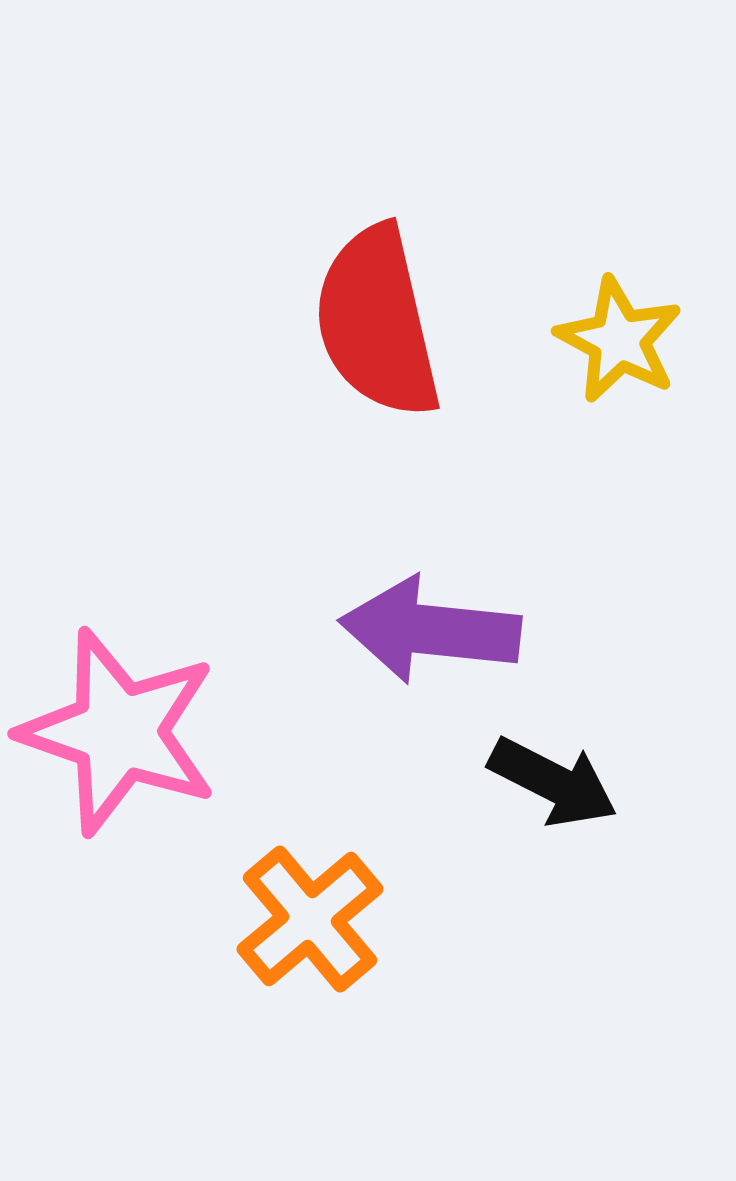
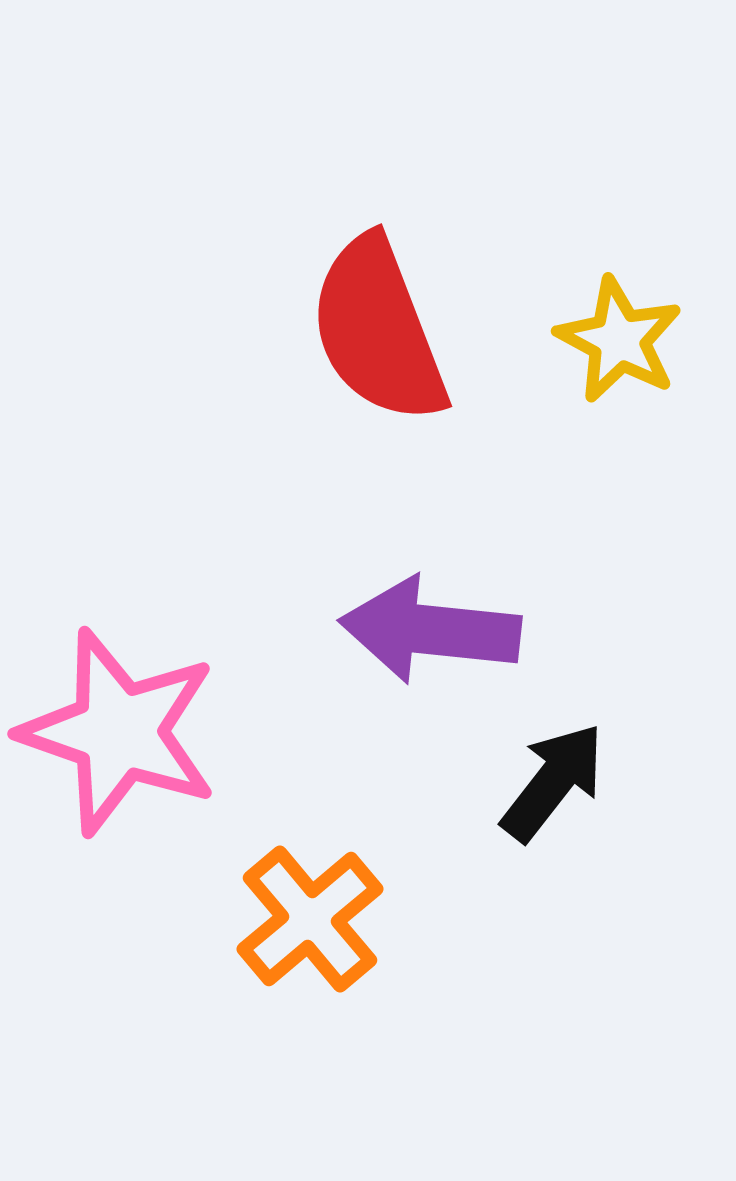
red semicircle: moved 1 px right, 8 px down; rotated 8 degrees counterclockwise
black arrow: rotated 79 degrees counterclockwise
